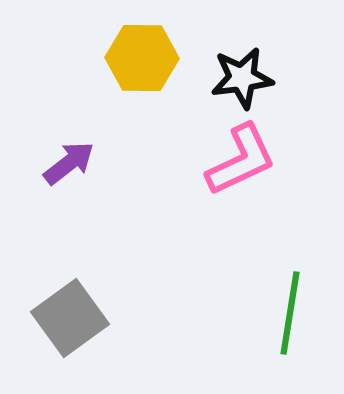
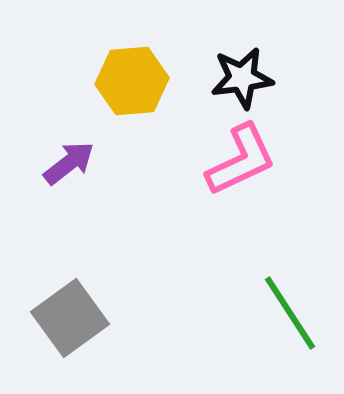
yellow hexagon: moved 10 px left, 23 px down; rotated 6 degrees counterclockwise
green line: rotated 42 degrees counterclockwise
